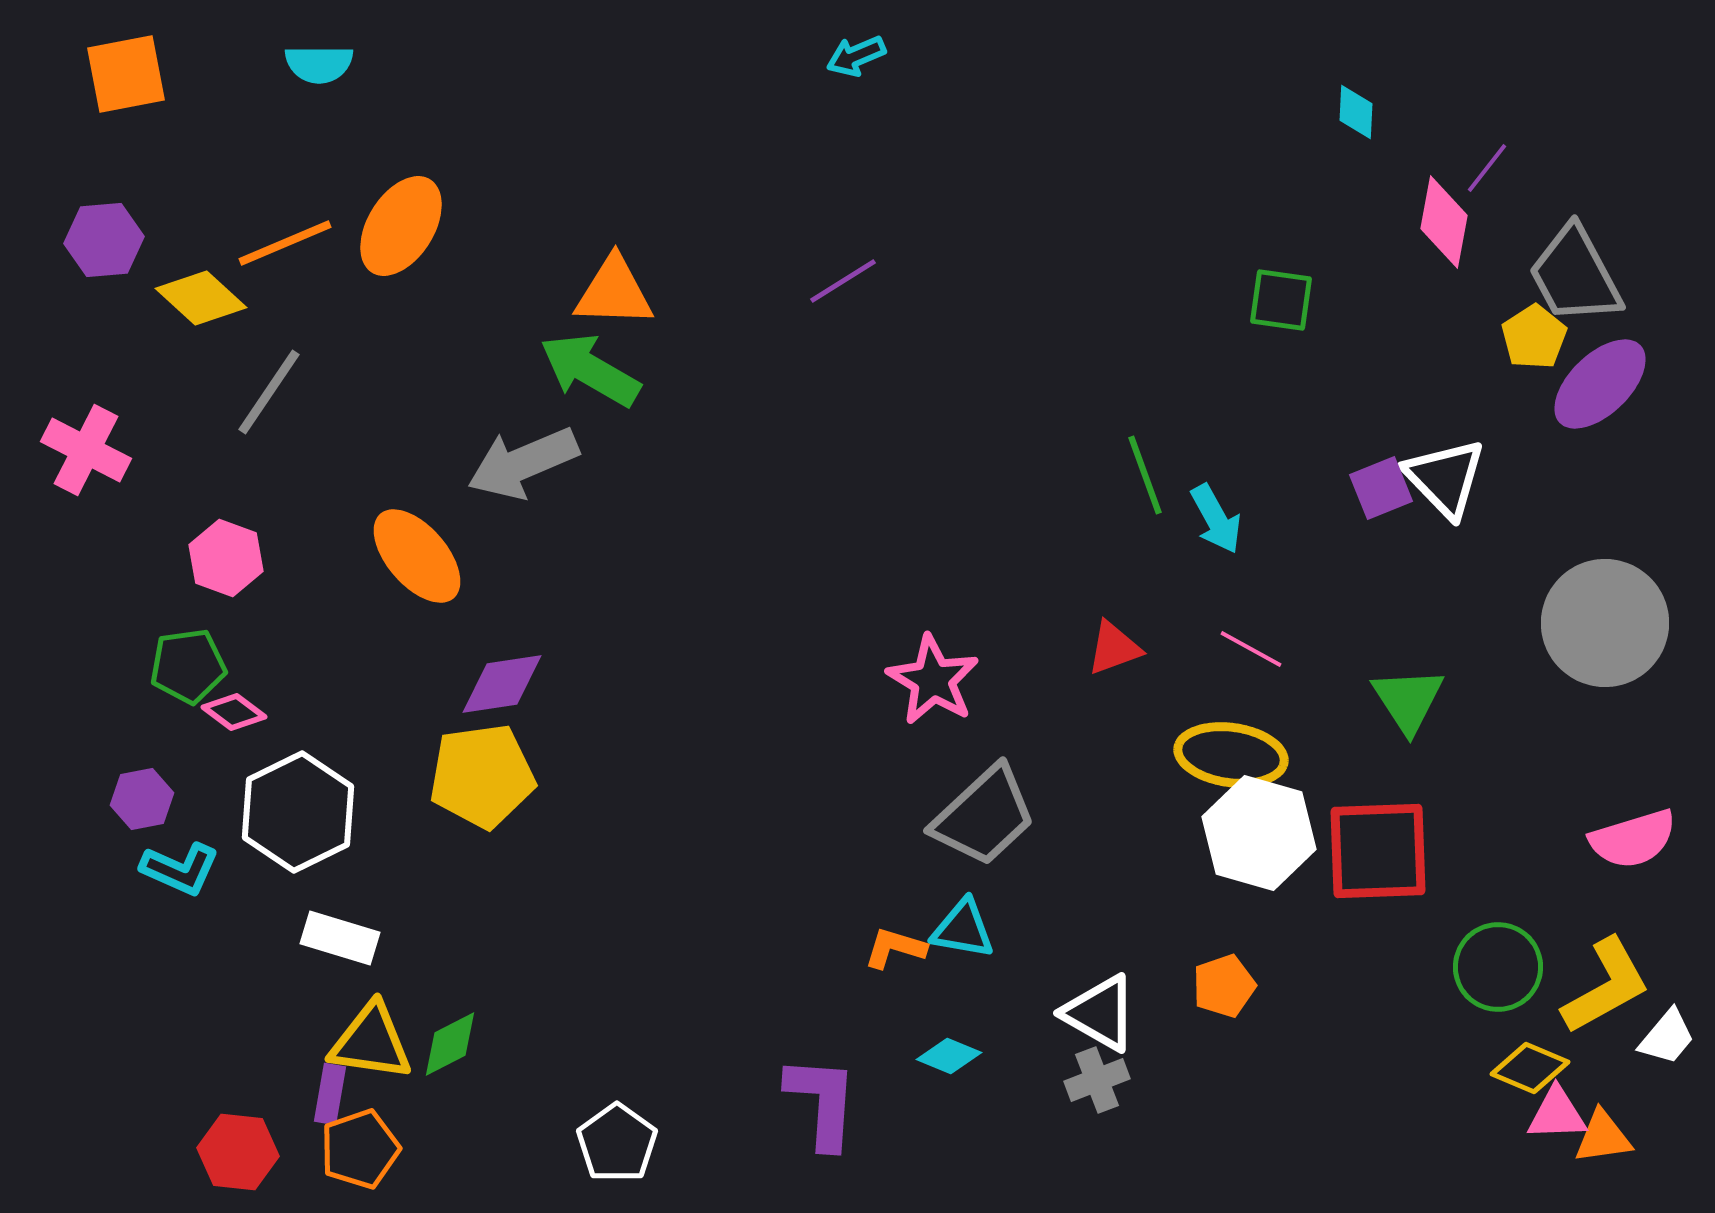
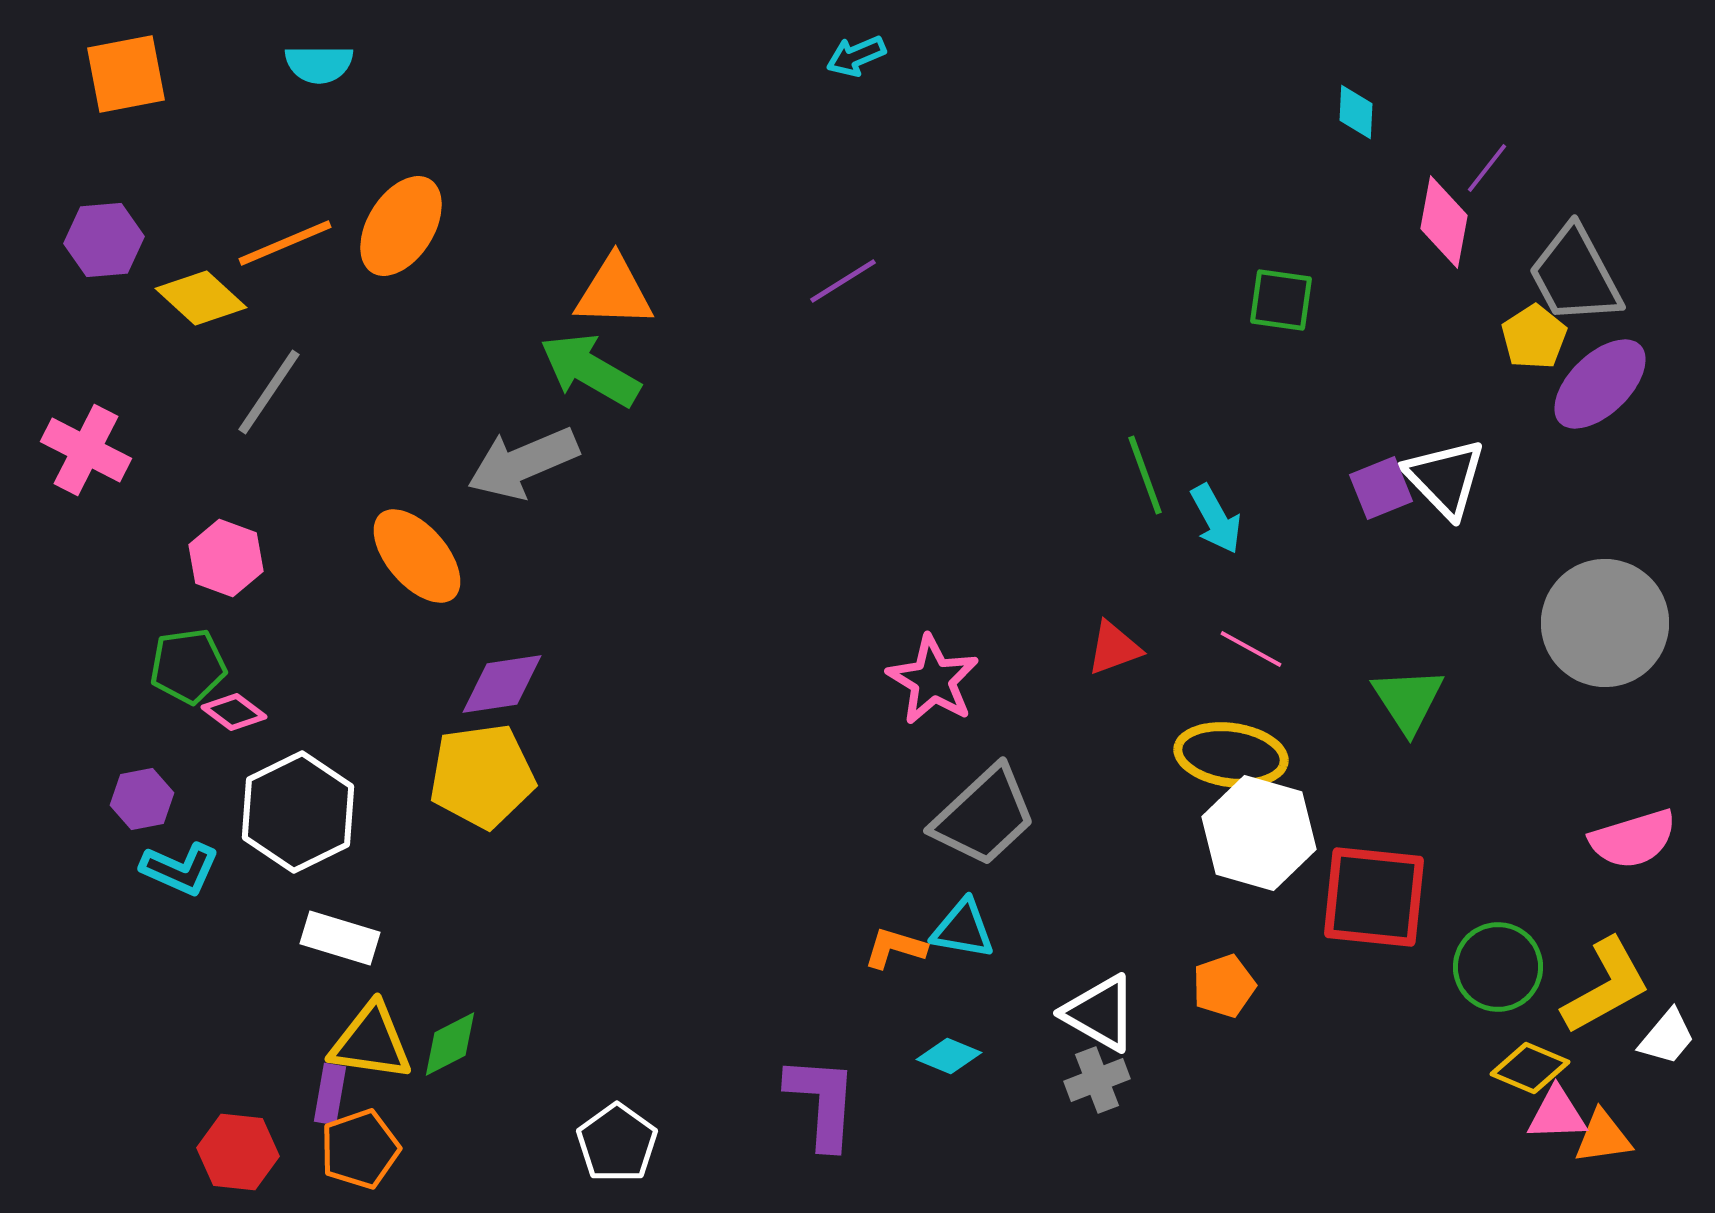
red square at (1378, 851): moved 4 px left, 46 px down; rotated 8 degrees clockwise
